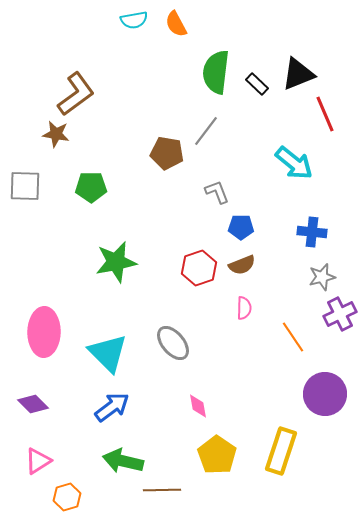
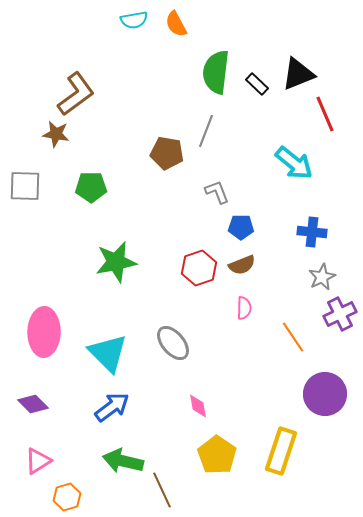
gray line: rotated 16 degrees counterclockwise
gray star: rotated 12 degrees counterclockwise
brown line: rotated 66 degrees clockwise
